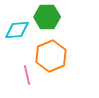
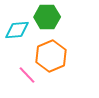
pink line: rotated 30 degrees counterclockwise
